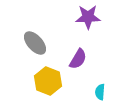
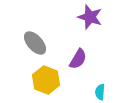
purple star: moved 2 px right; rotated 20 degrees clockwise
yellow hexagon: moved 2 px left, 1 px up
